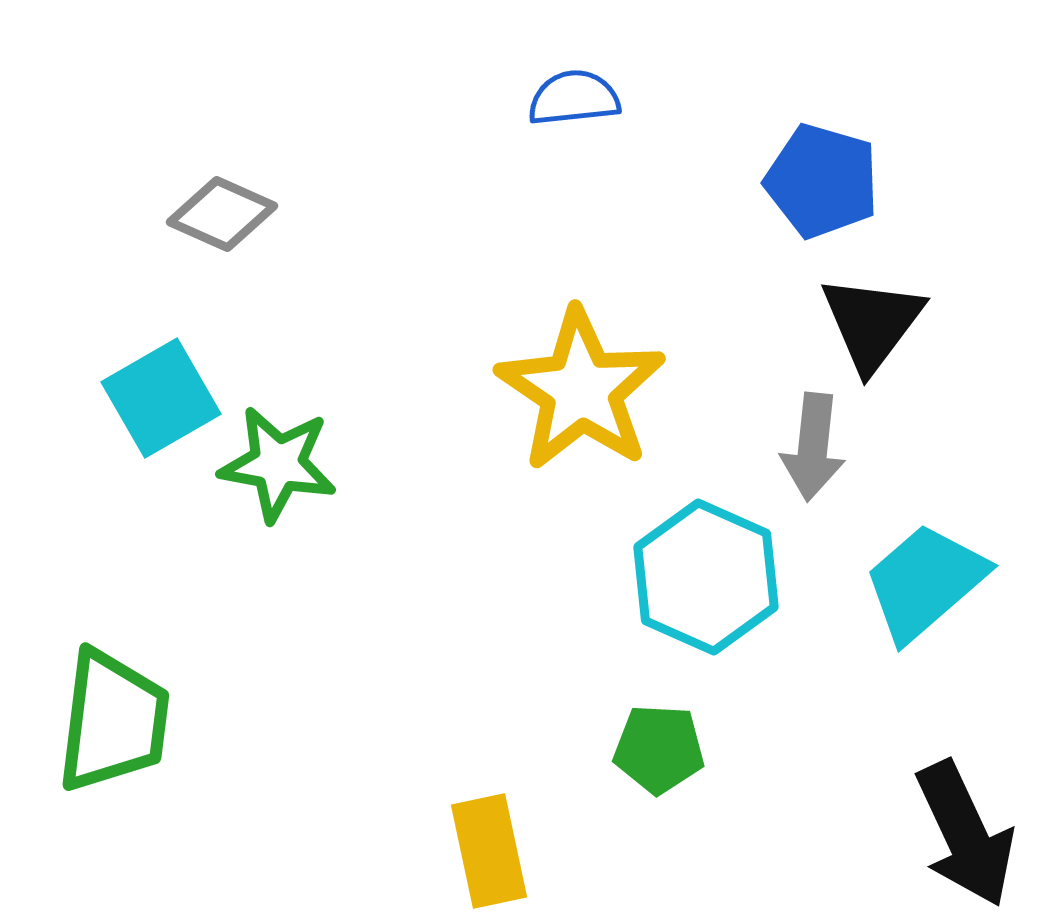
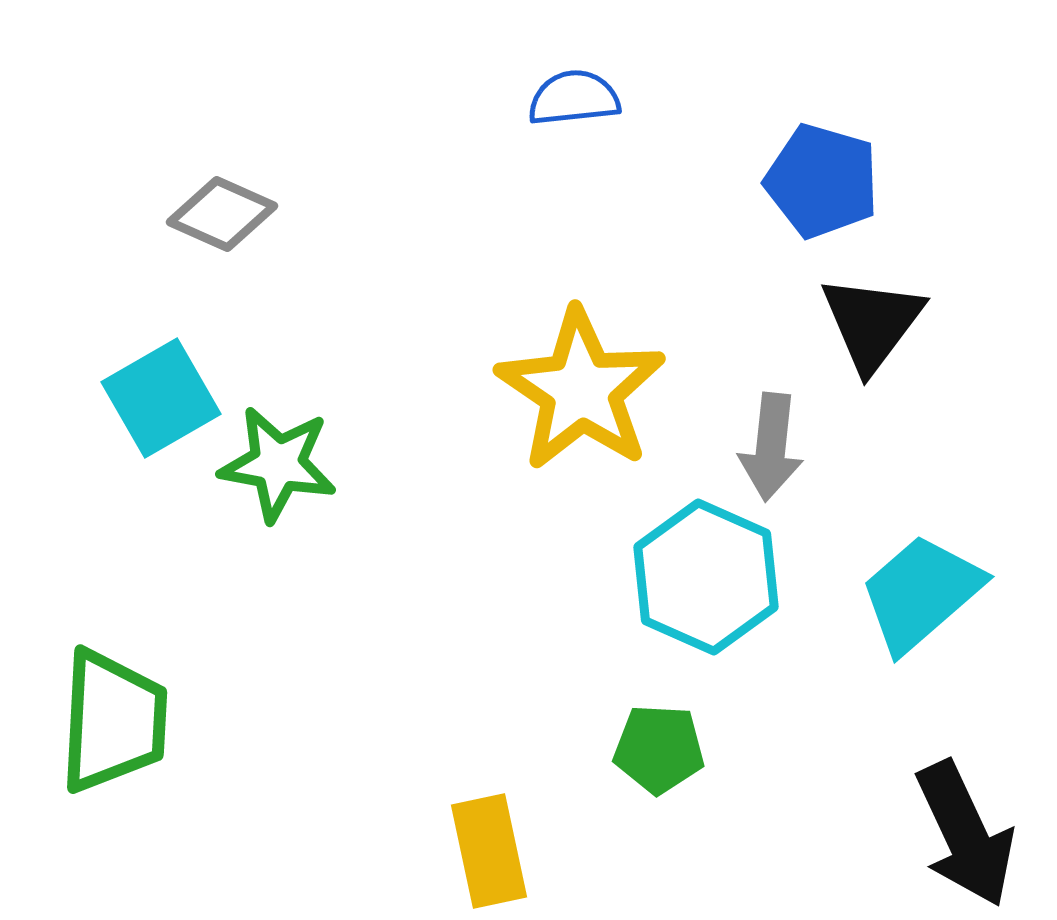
gray arrow: moved 42 px left
cyan trapezoid: moved 4 px left, 11 px down
green trapezoid: rotated 4 degrees counterclockwise
